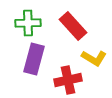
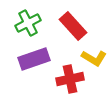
green cross: rotated 25 degrees counterclockwise
purple rectangle: rotated 56 degrees clockwise
red cross: moved 2 px right, 1 px up
